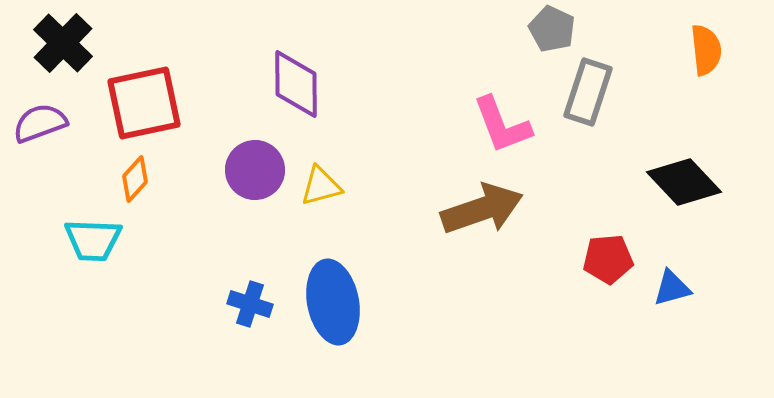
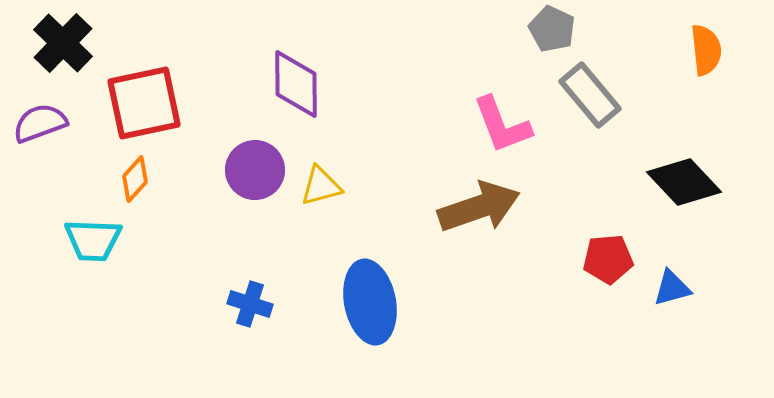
gray rectangle: moved 2 px right, 3 px down; rotated 58 degrees counterclockwise
brown arrow: moved 3 px left, 2 px up
blue ellipse: moved 37 px right
